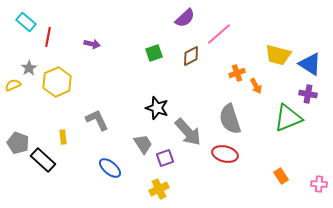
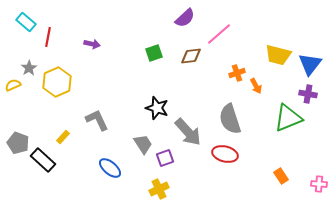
brown diamond: rotated 20 degrees clockwise
blue triangle: rotated 35 degrees clockwise
yellow rectangle: rotated 48 degrees clockwise
